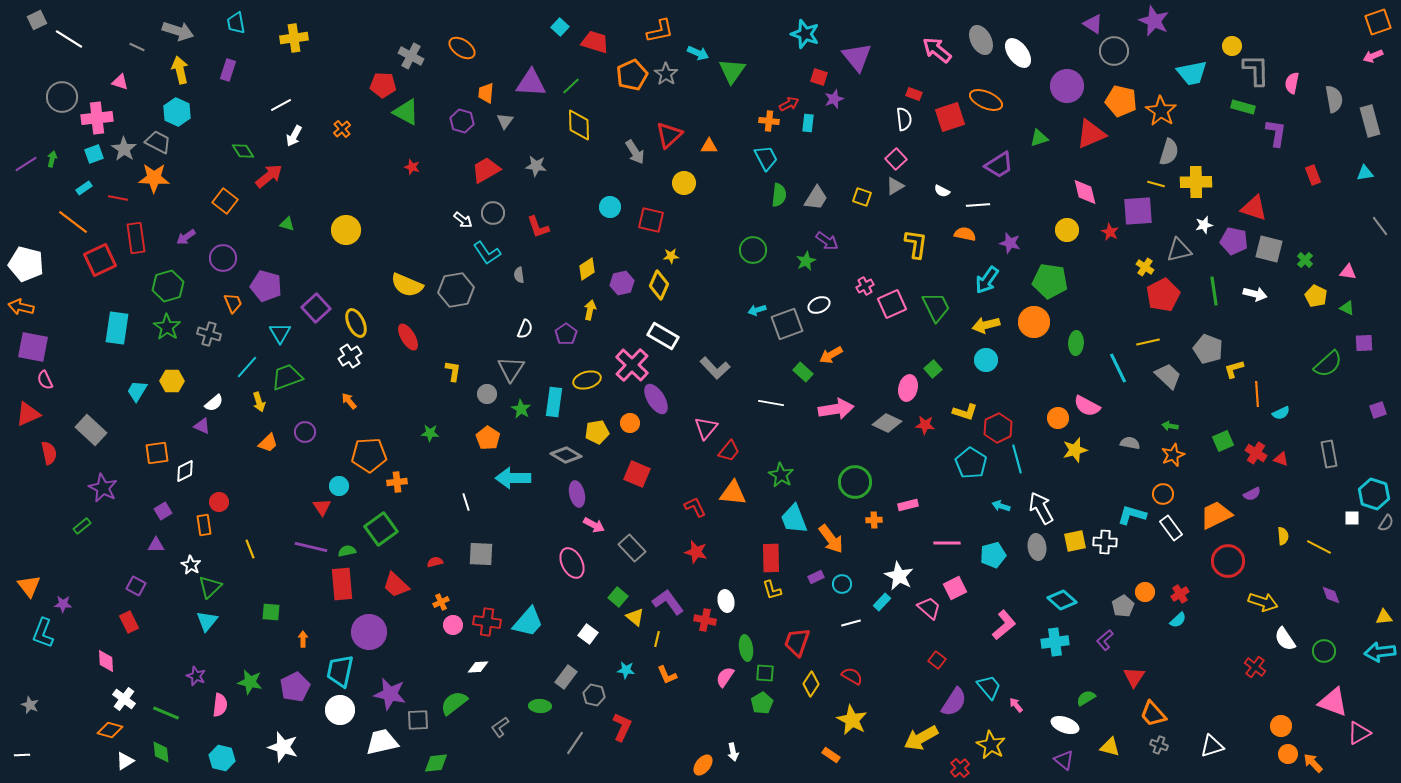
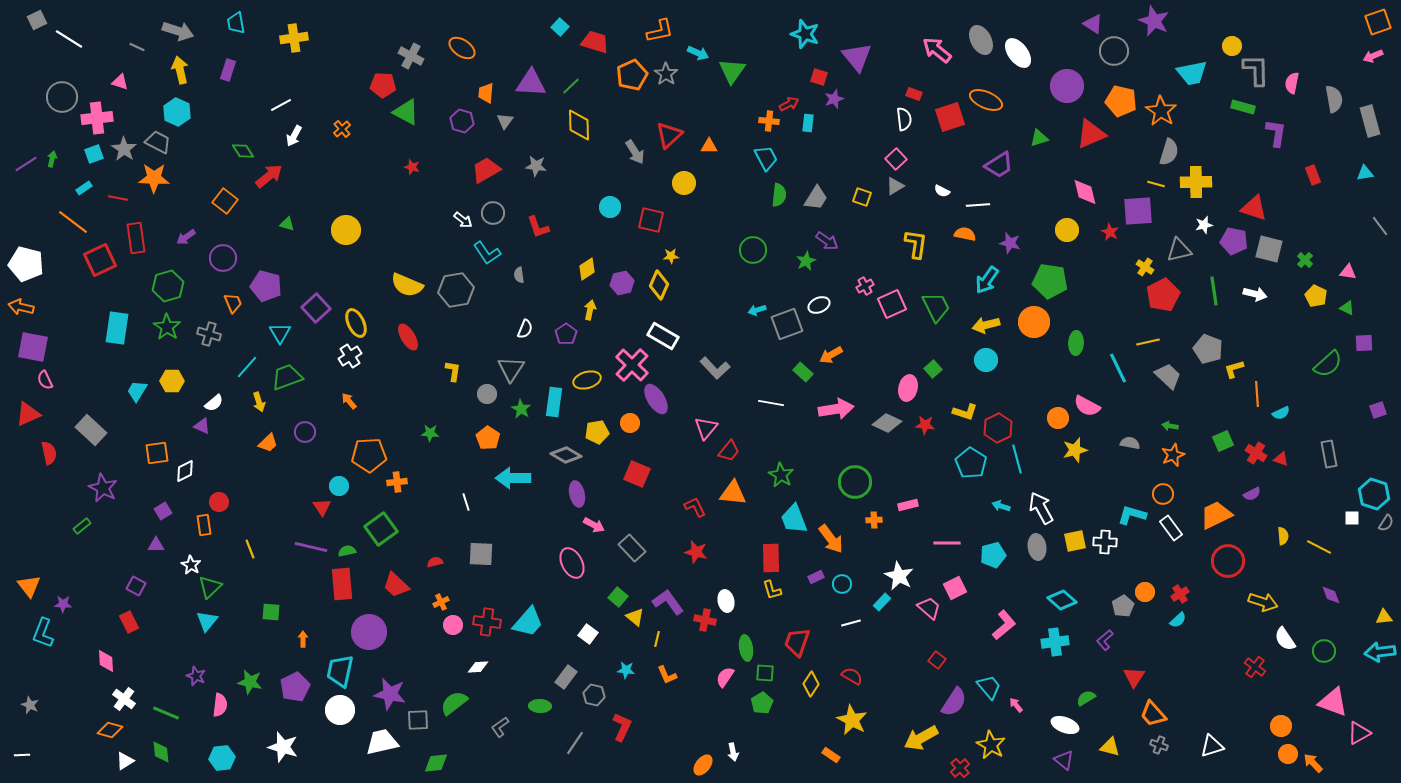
cyan hexagon at (222, 758): rotated 20 degrees counterclockwise
